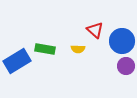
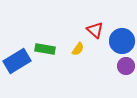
yellow semicircle: rotated 56 degrees counterclockwise
